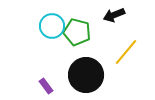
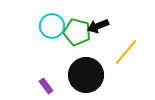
black arrow: moved 16 px left, 11 px down
